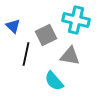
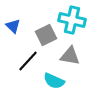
cyan cross: moved 4 px left
black line: moved 2 px right, 7 px down; rotated 30 degrees clockwise
cyan semicircle: rotated 25 degrees counterclockwise
